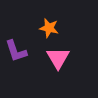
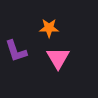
orange star: rotated 12 degrees counterclockwise
